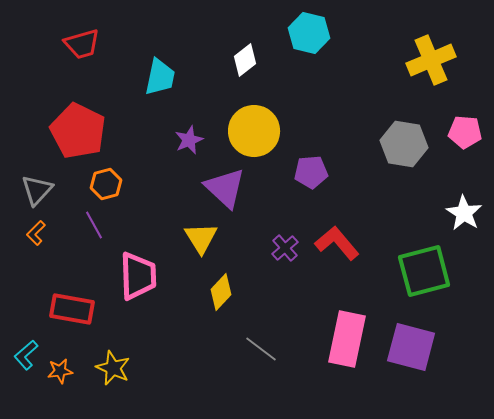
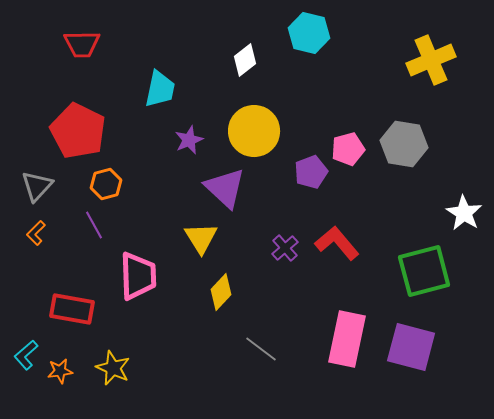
red trapezoid: rotated 15 degrees clockwise
cyan trapezoid: moved 12 px down
pink pentagon: moved 117 px left, 17 px down; rotated 20 degrees counterclockwise
purple pentagon: rotated 16 degrees counterclockwise
gray triangle: moved 4 px up
